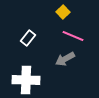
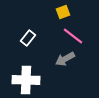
yellow square: rotated 24 degrees clockwise
pink line: rotated 15 degrees clockwise
